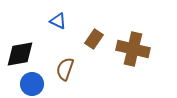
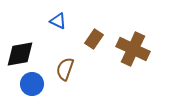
brown cross: rotated 12 degrees clockwise
